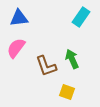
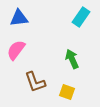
pink semicircle: moved 2 px down
brown L-shape: moved 11 px left, 16 px down
